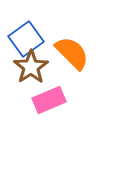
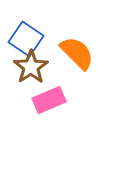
blue square: rotated 20 degrees counterclockwise
orange semicircle: moved 5 px right
